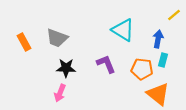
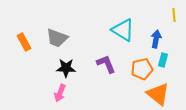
yellow line: rotated 56 degrees counterclockwise
blue arrow: moved 2 px left
orange pentagon: rotated 20 degrees counterclockwise
